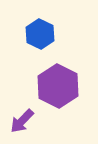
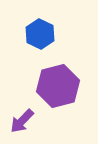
purple hexagon: rotated 18 degrees clockwise
